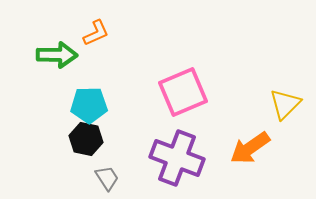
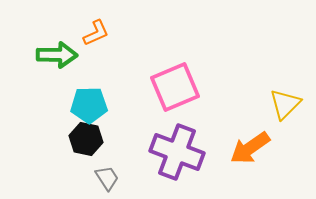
pink square: moved 8 px left, 5 px up
purple cross: moved 6 px up
